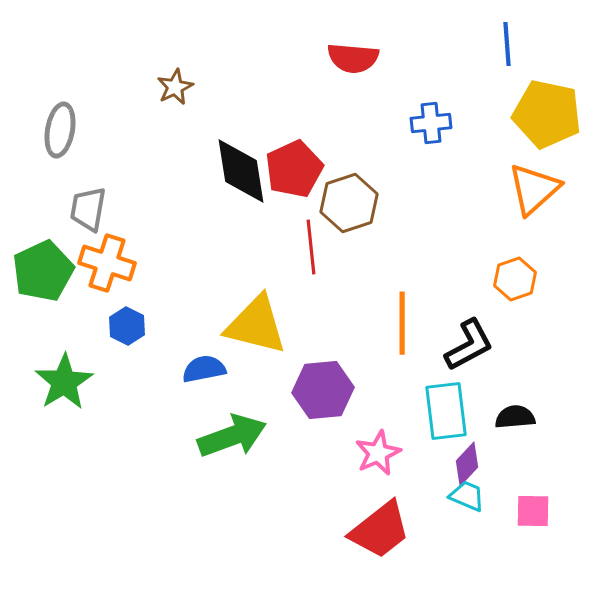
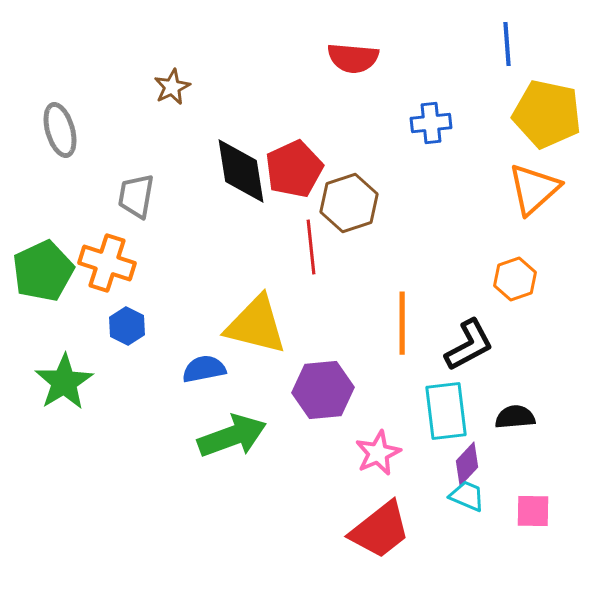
brown star: moved 3 px left
gray ellipse: rotated 26 degrees counterclockwise
gray trapezoid: moved 48 px right, 13 px up
